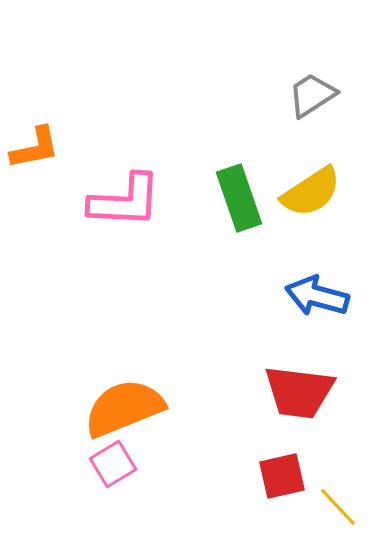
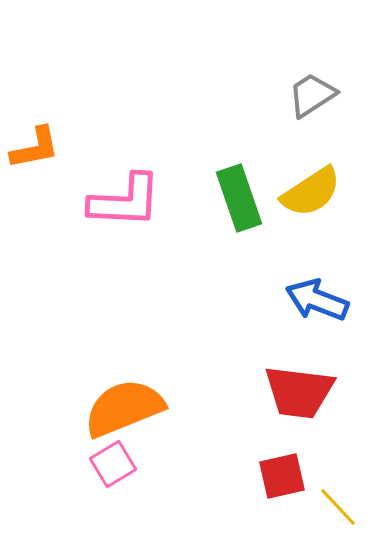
blue arrow: moved 4 px down; rotated 6 degrees clockwise
